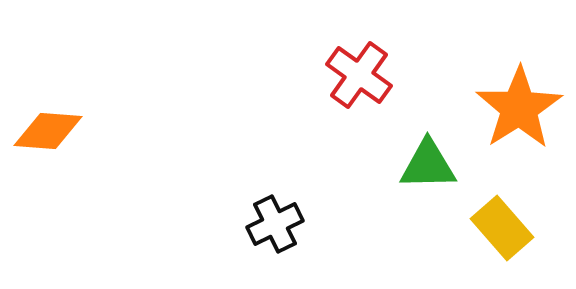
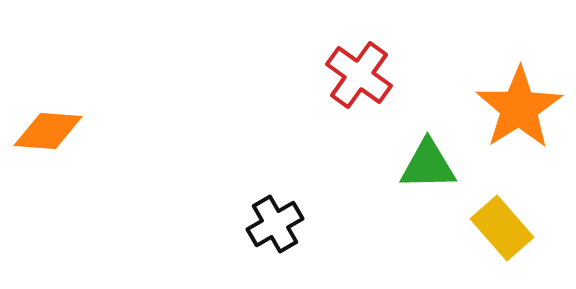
black cross: rotated 4 degrees counterclockwise
